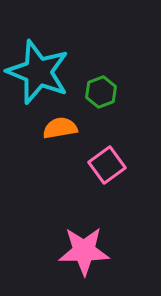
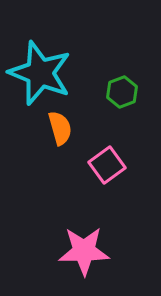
cyan star: moved 2 px right, 1 px down
green hexagon: moved 21 px right
orange semicircle: rotated 84 degrees clockwise
